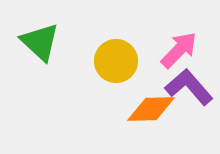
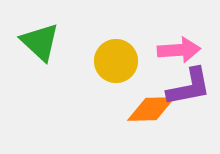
pink arrow: rotated 42 degrees clockwise
purple L-shape: rotated 120 degrees clockwise
